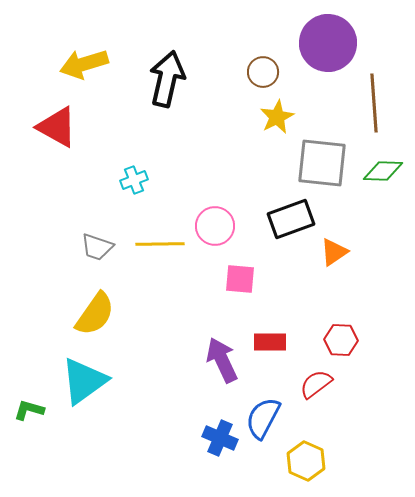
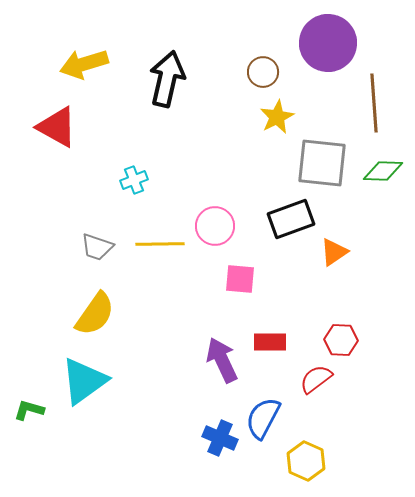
red semicircle: moved 5 px up
